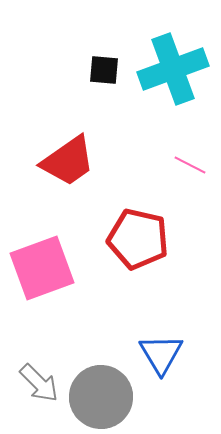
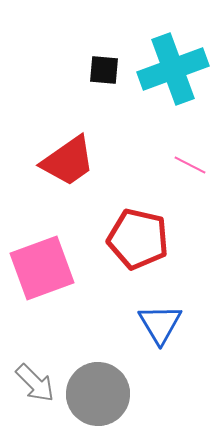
blue triangle: moved 1 px left, 30 px up
gray arrow: moved 4 px left
gray circle: moved 3 px left, 3 px up
